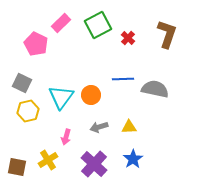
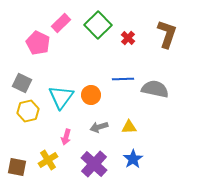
green square: rotated 16 degrees counterclockwise
pink pentagon: moved 2 px right, 1 px up
